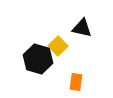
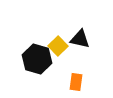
black triangle: moved 2 px left, 11 px down
black hexagon: moved 1 px left
